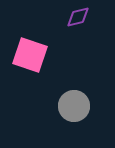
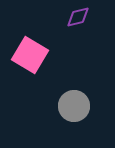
pink square: rotated 12 degrees clockwise
